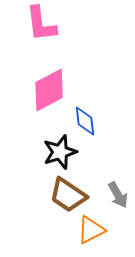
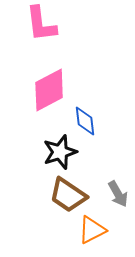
gray arrow: moved 1 px up
orange triangle: moved 1 px right
